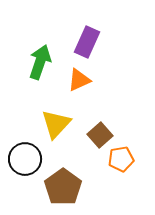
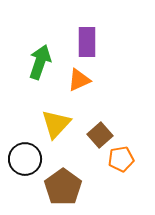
purple rectangle: rotated 24 degrees counterclockwise
